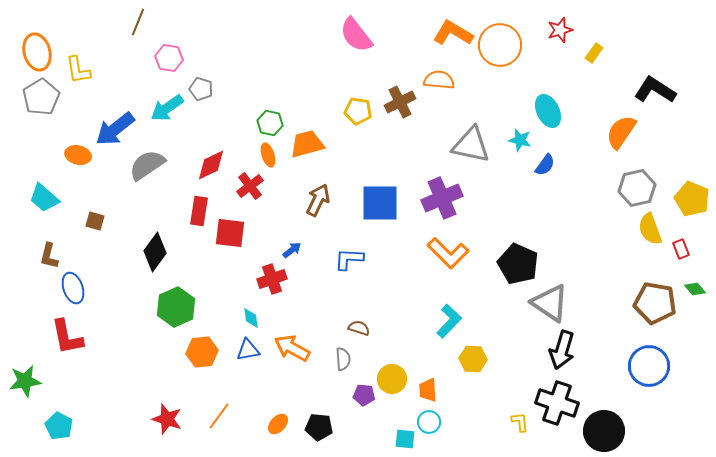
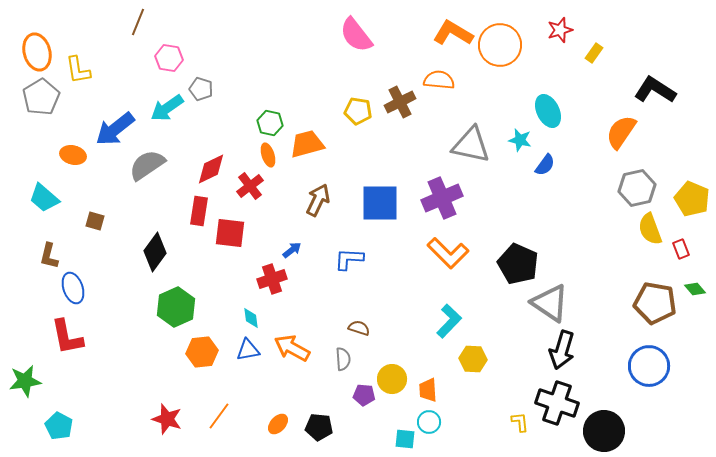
orange ellipse at (78, 155): moved 5 px left
red diamond at (211, 165): moved 4 px down
